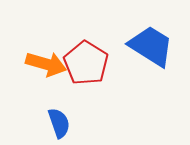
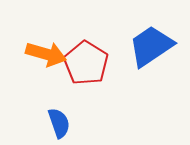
blue trapezoid: rotated 66 degrees counterclockwise
orange arrow: moved 10 px up
